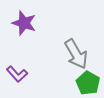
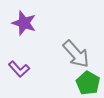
gray arrow: rotated 12 degrees counterclockwise
purple L-shape: moved 2 px right, 5 px up
